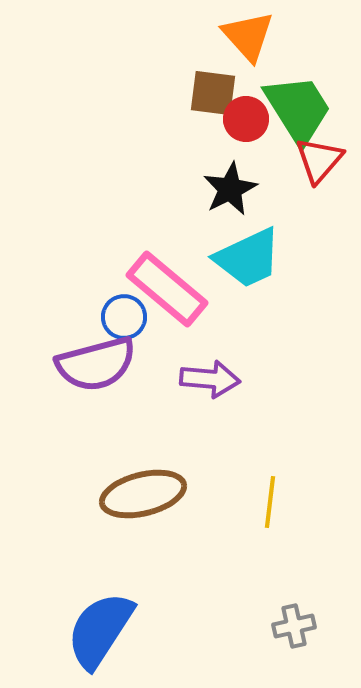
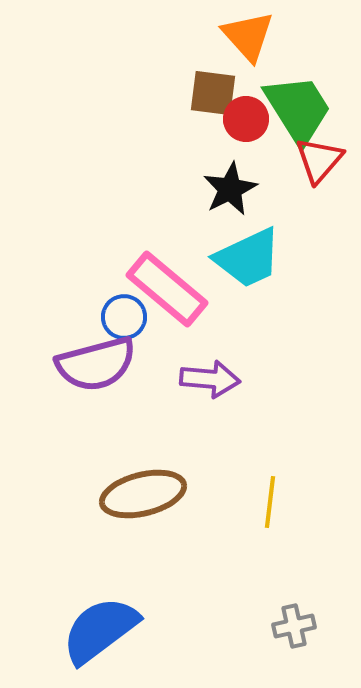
blue semicircle: rotated 20 degrees clockwise
